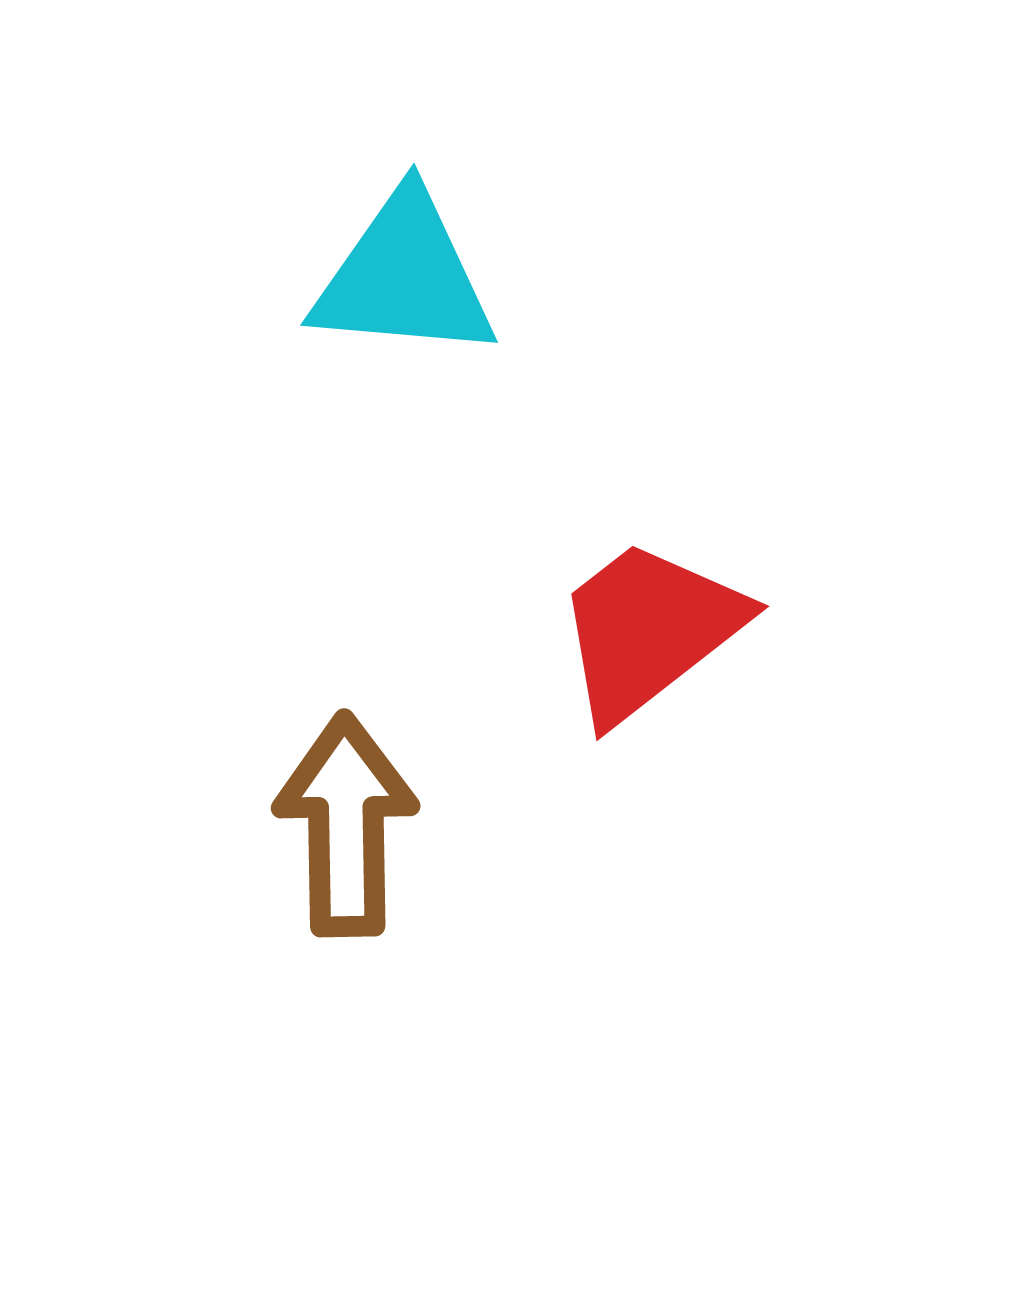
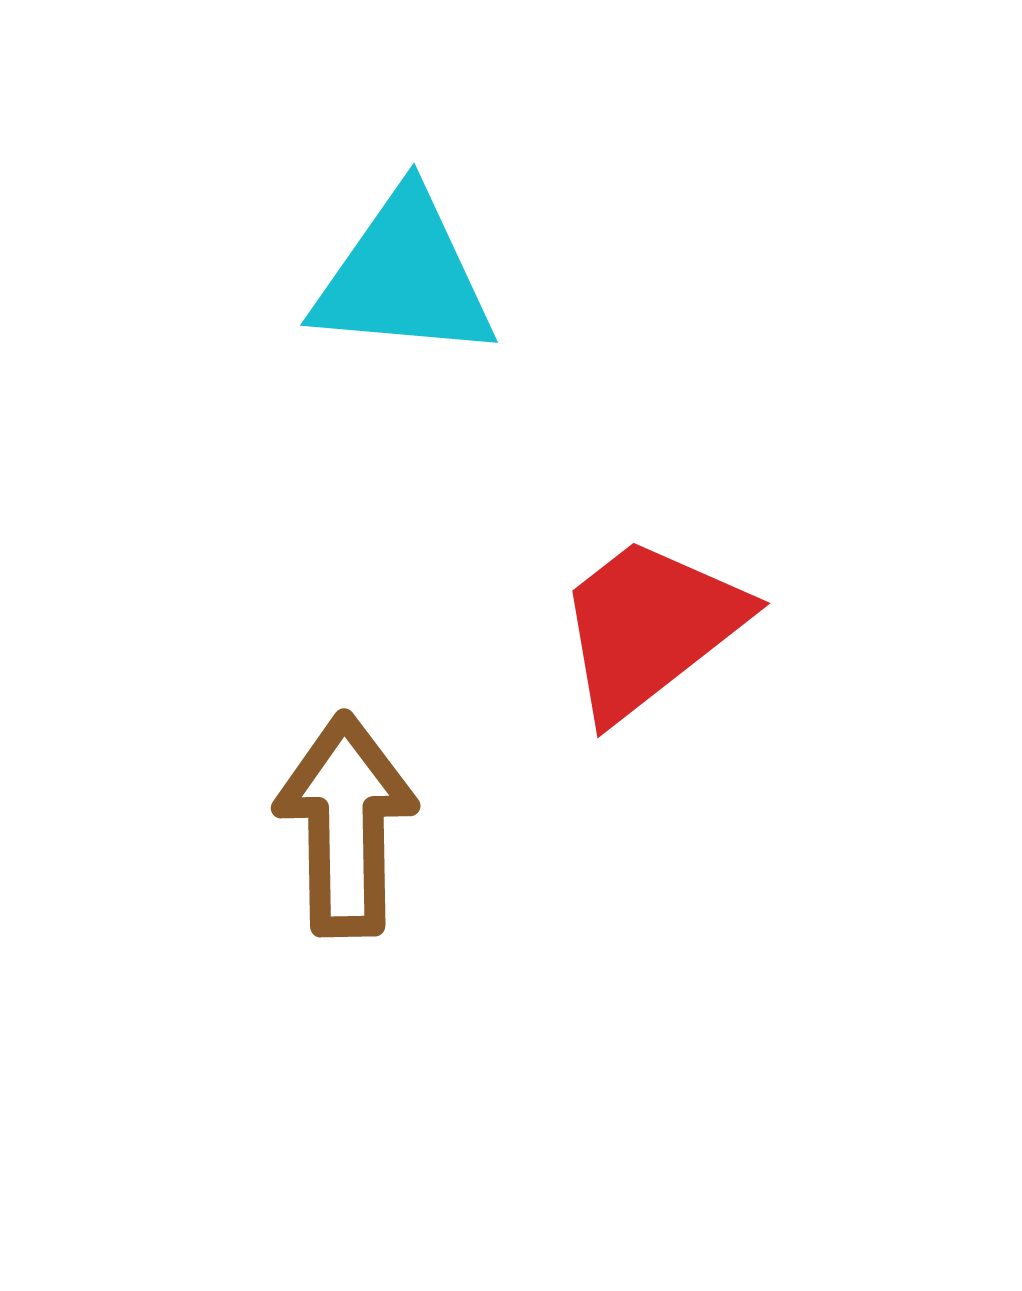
red trapezoid: moved 1 px right, 3 px up
